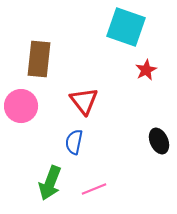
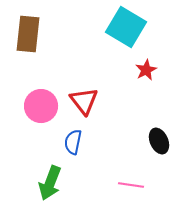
cyan square: rotated 12 degrees clockwise
brown rectangle: moved 11 px left, 25 px up
pink circle: moved 20 px right
blue semicircle: moved 1 px left
pink line: moved 37 px right, 4 px up; rotated 30 degrees clockwise
